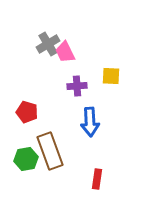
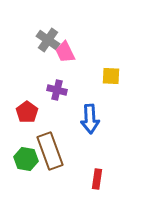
gray cross: moved 4 px up; rotated 25 degrees counterclockwise
purple cross: moved 20 px left, 4 px down; rotated 18 degrees clockwise
red pentagon: rotated 20 degrees clockwise
blue arrow: moved 3 px up
green hexagon: rotated 20 degrees clockwise
